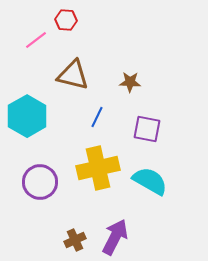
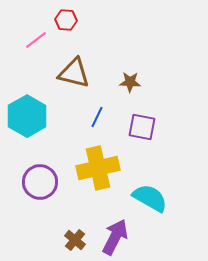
brown triangle: moved 1 px right, 2 px up
purple square: moved 5 px left, 2 px up
cyan semicircle: moved 17 px down
brown cross: rotated 25 degrees counterclockwise
